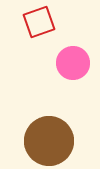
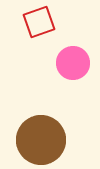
brown circle: moved 8 px left, 1 px up
